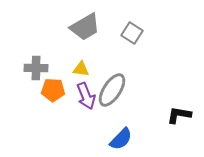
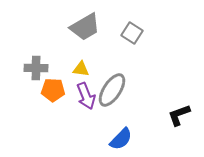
black L-shape: rotated 30 degrees counterclockwise
